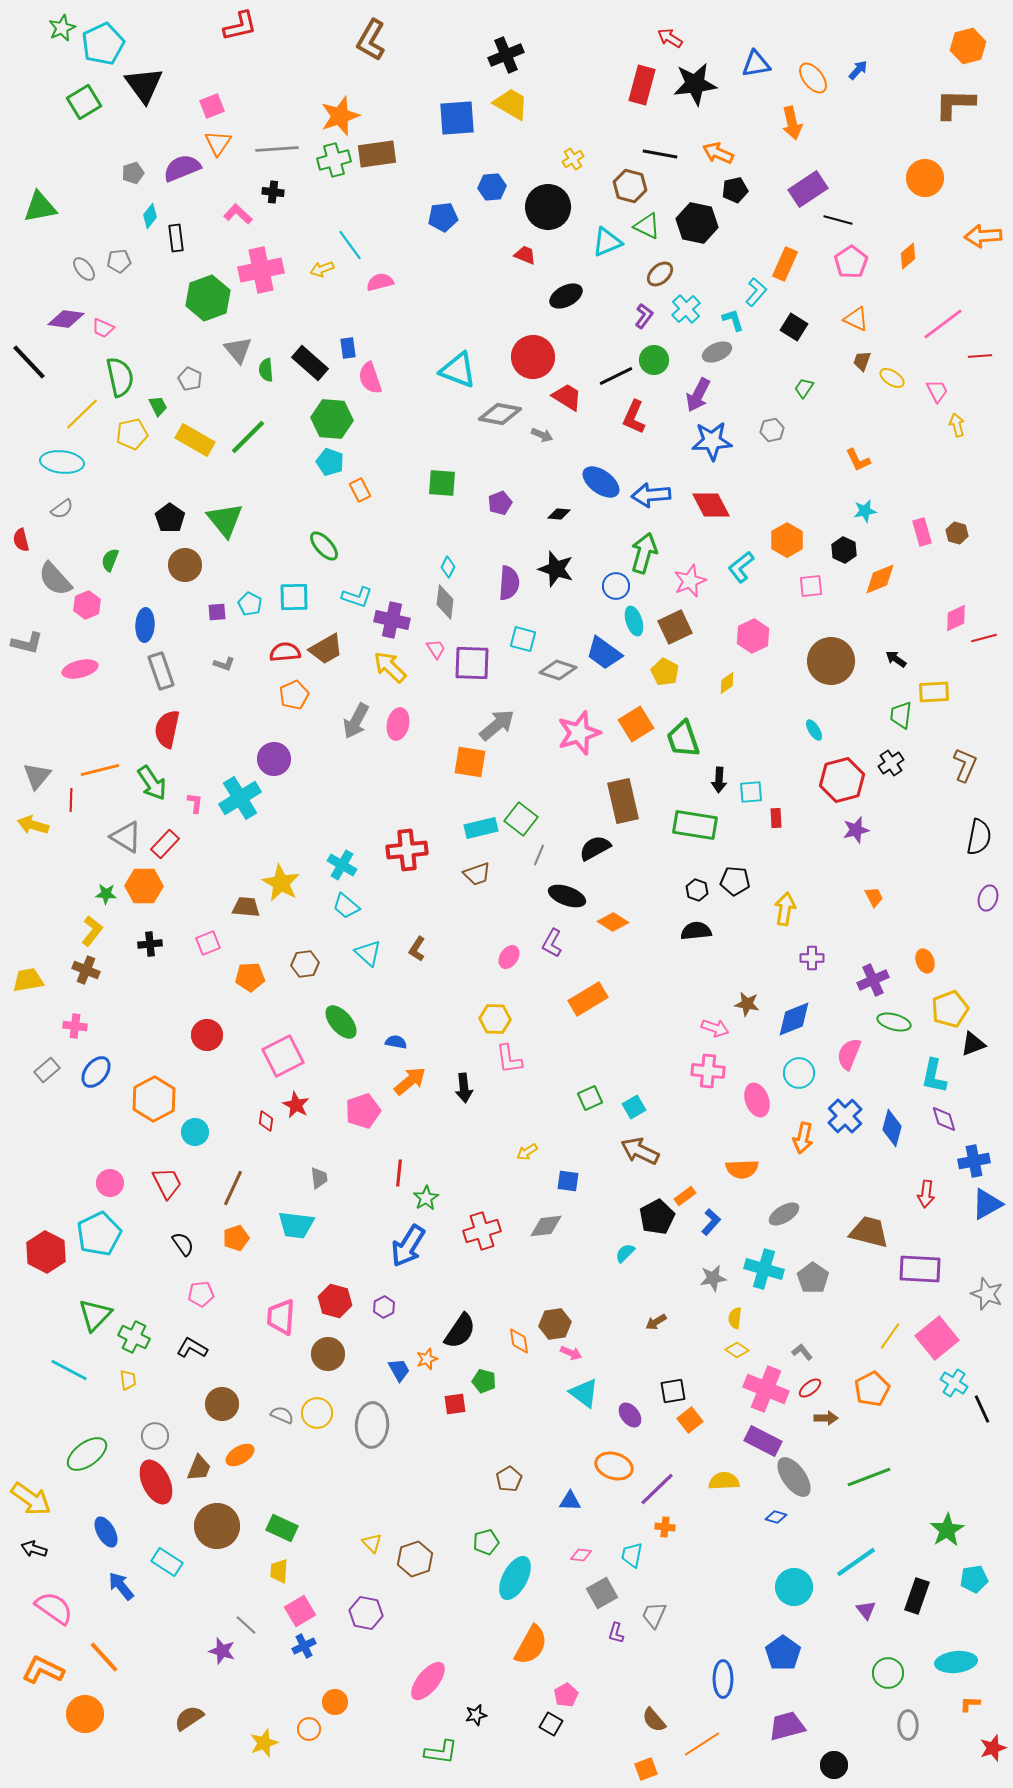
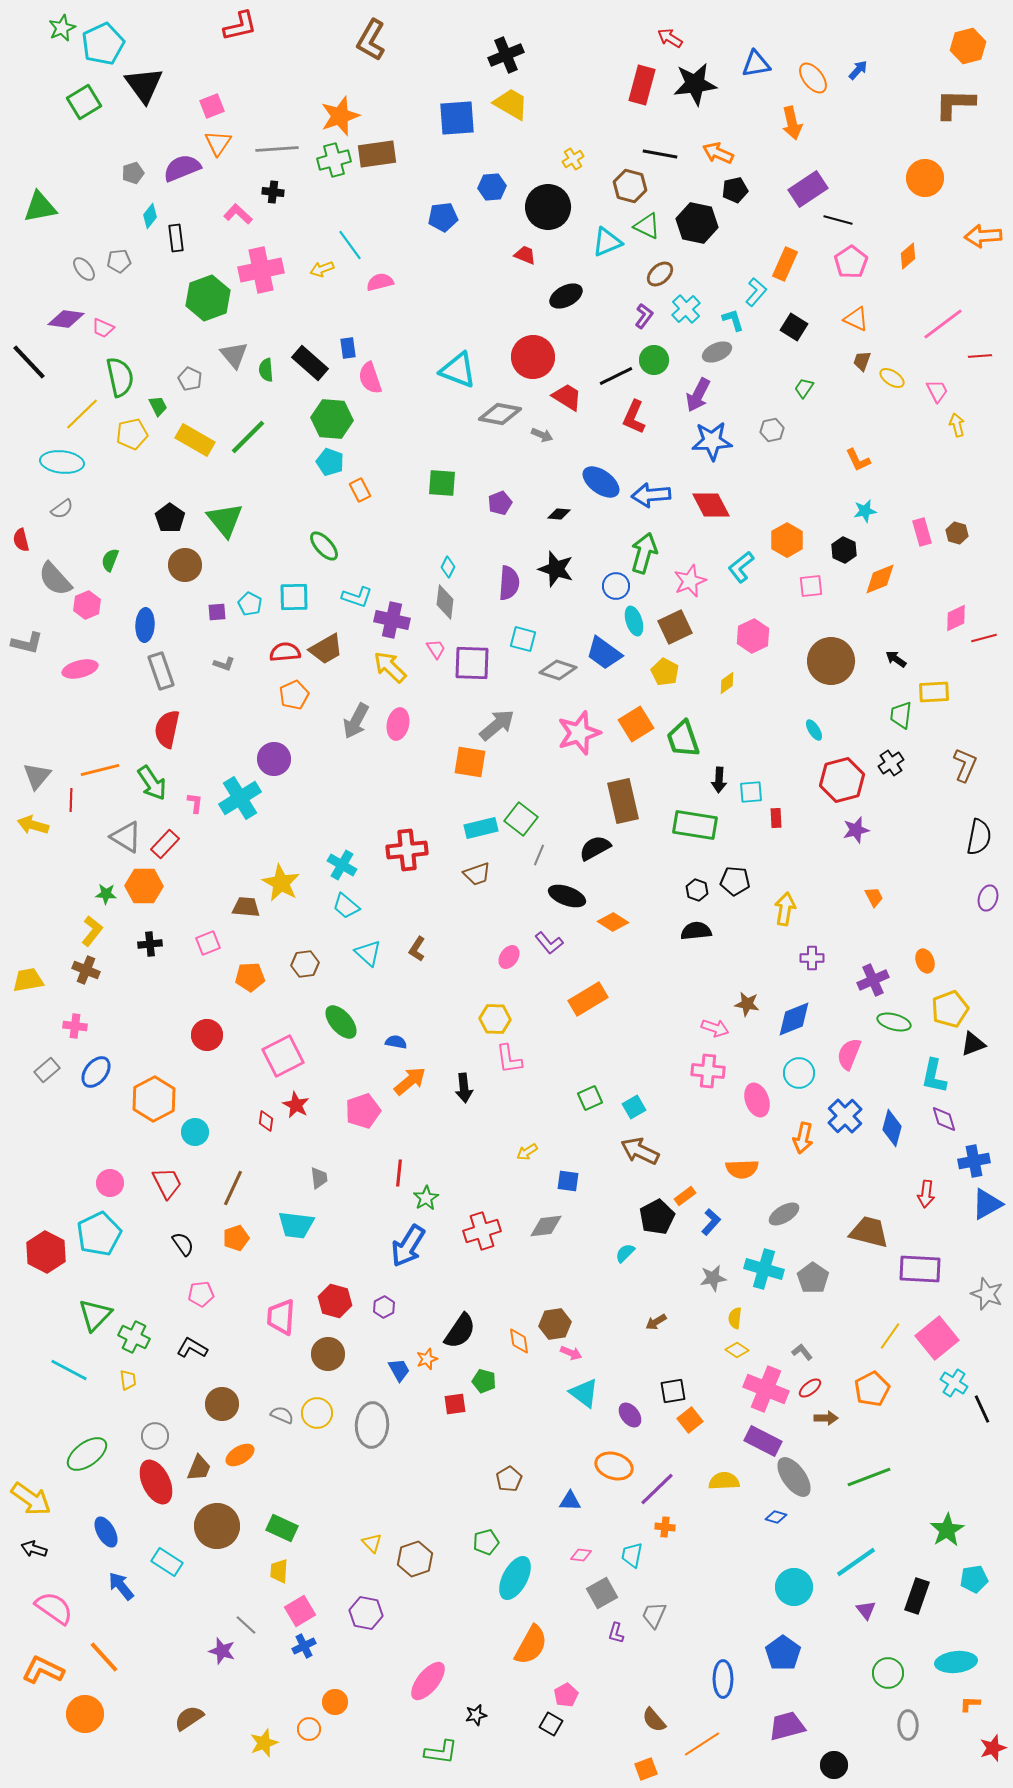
gray triangle at (238, 350): moved 4 px left, 5 px down
purple L-shape at (552, 943): moved 3 px left; rotated 68 degrees counterclockwise
